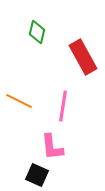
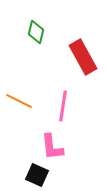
green diamond: moved 1 px left
